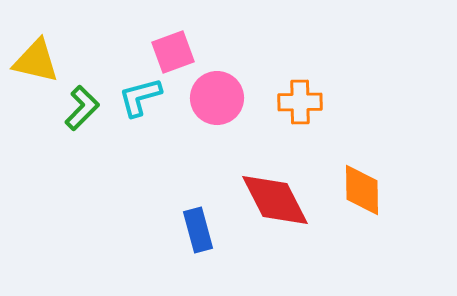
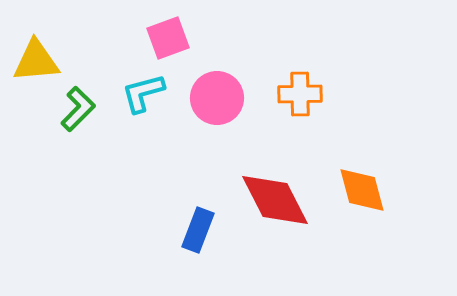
pink square: moved 5 px left, 14 px up
yellow triangle: rotated 18 degrees counterclockwise
cyan L-shape: moved 3 px right, 4 px up
orange cross: moved 8 px up
green L-shape: moved 4 px left, 1 px down
orange diamond: rotated 14 degrees counterclockwise
blue rectangle: rotated 36 degrees clockwise
